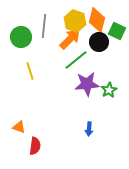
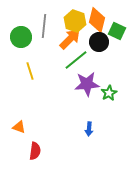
green star: moved 3 px down
red semicircle: moved 5 px down
